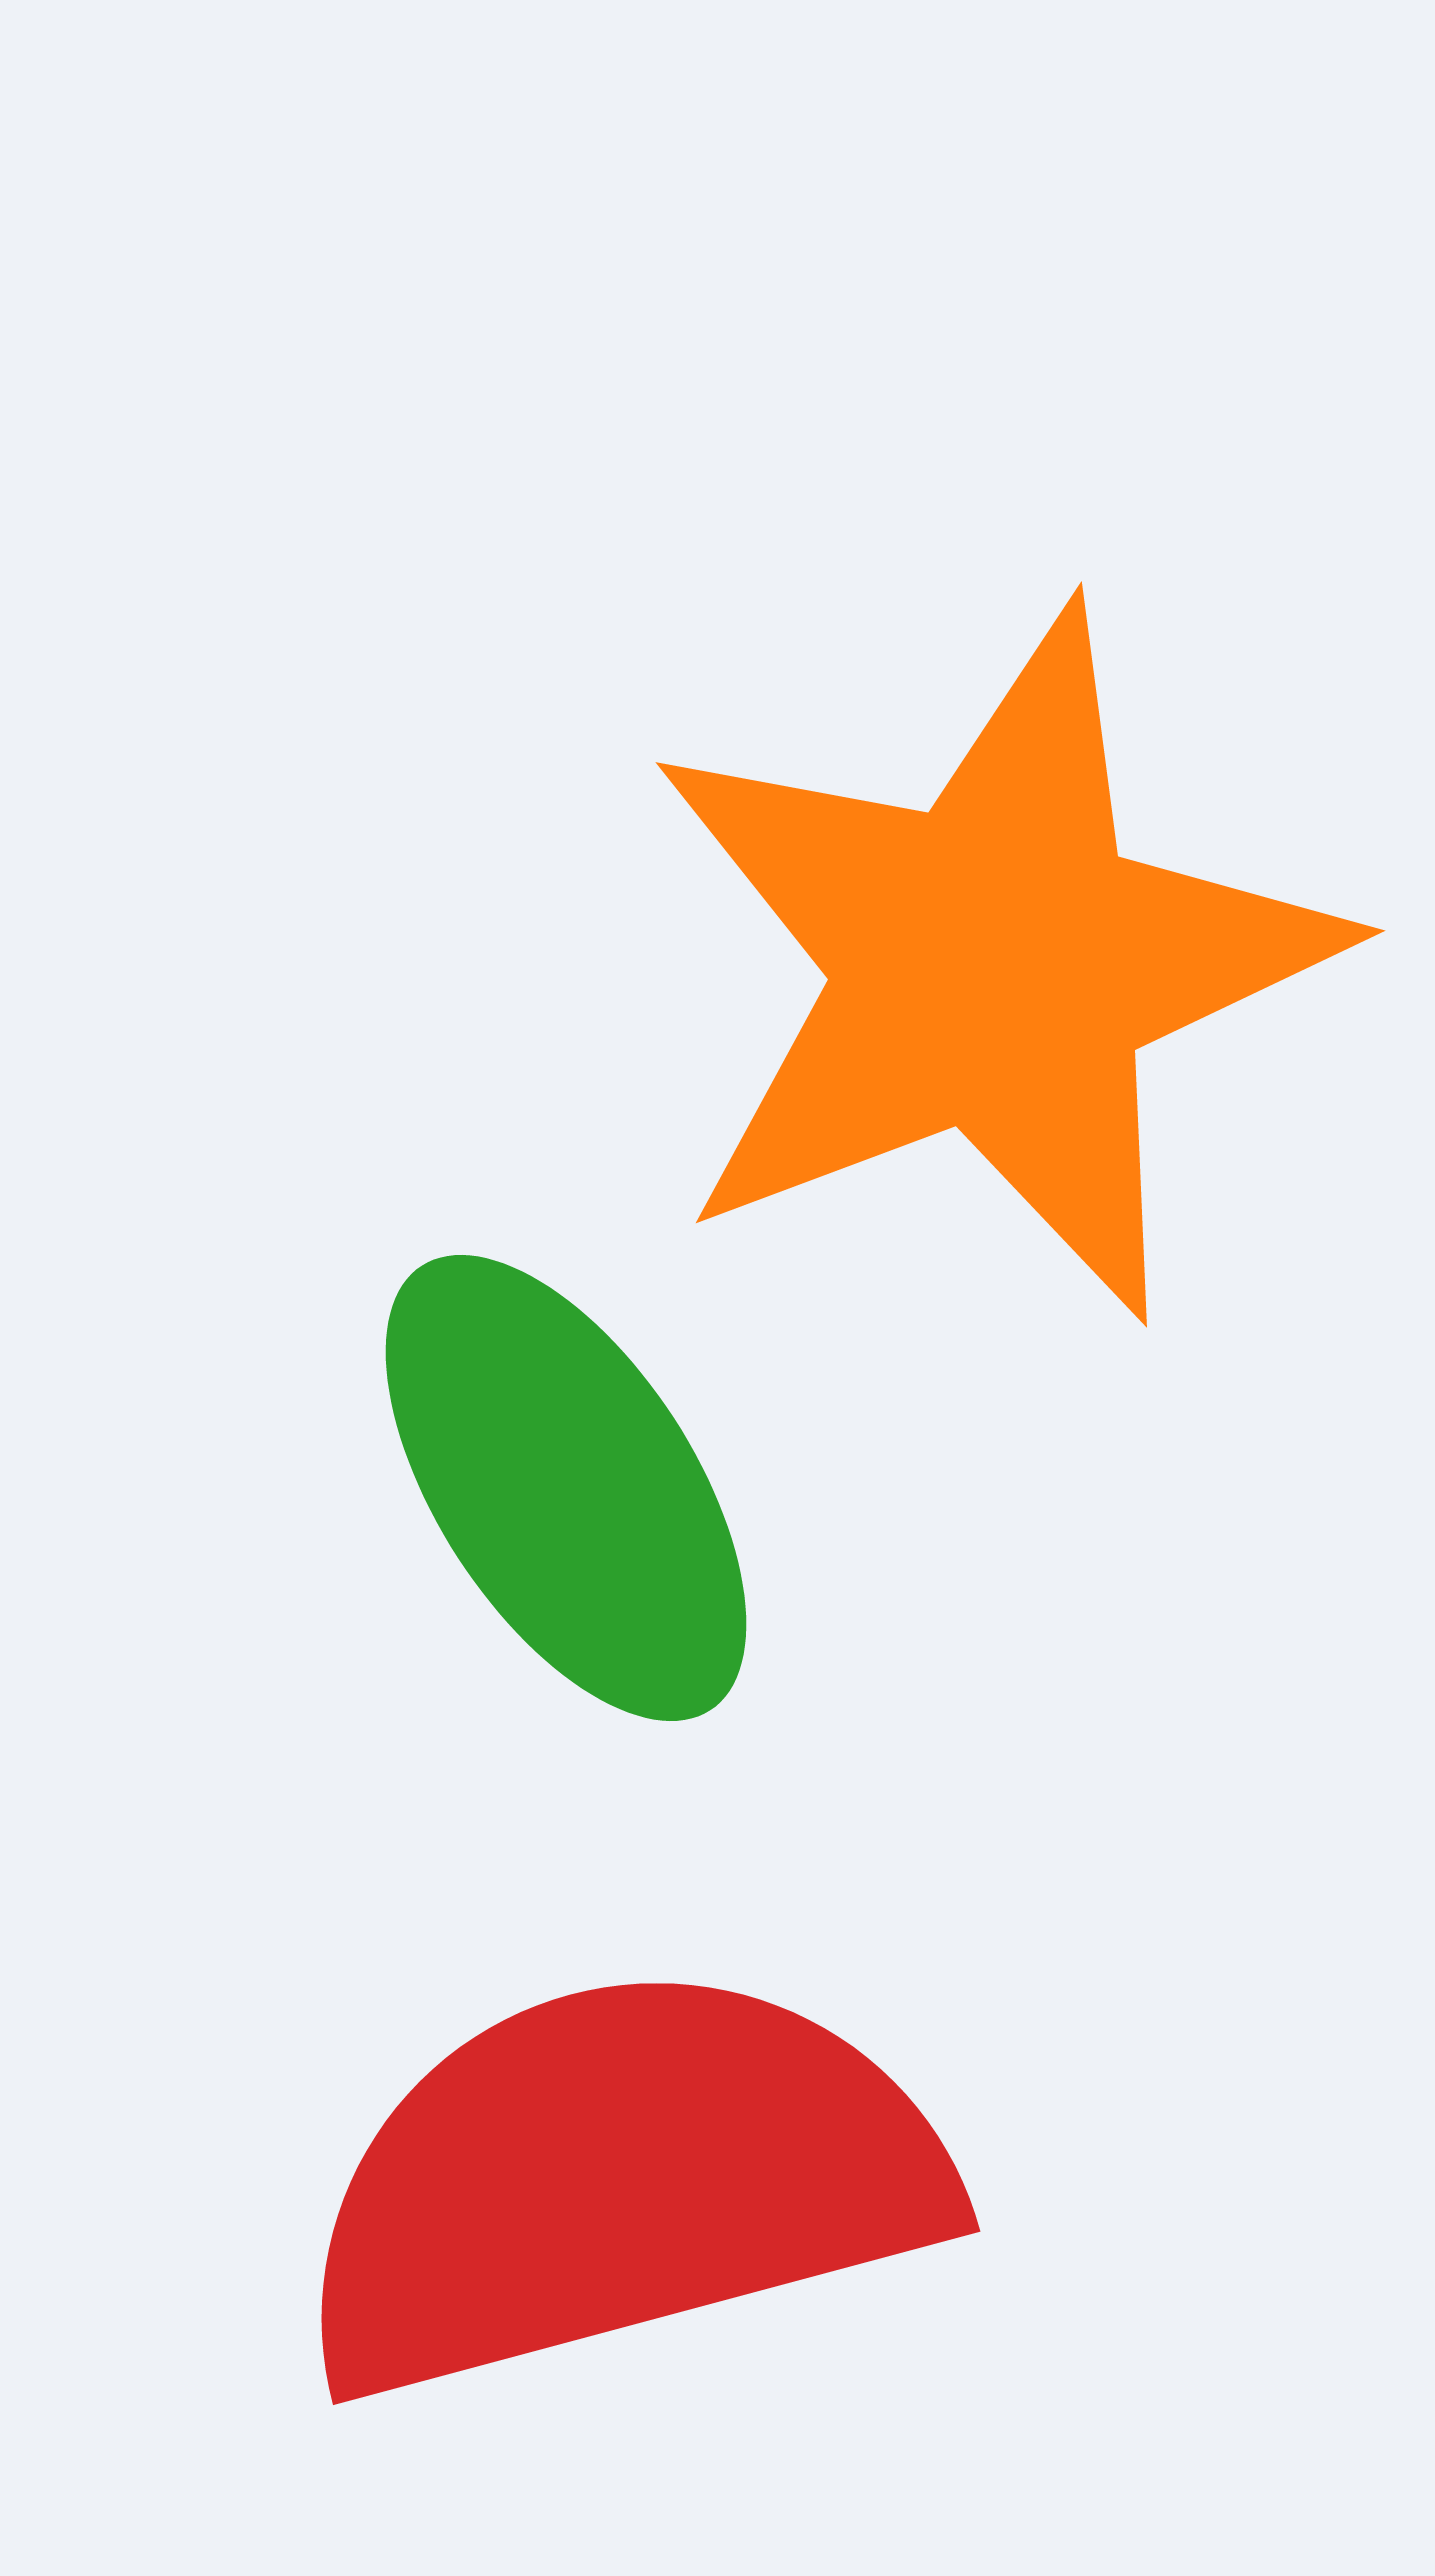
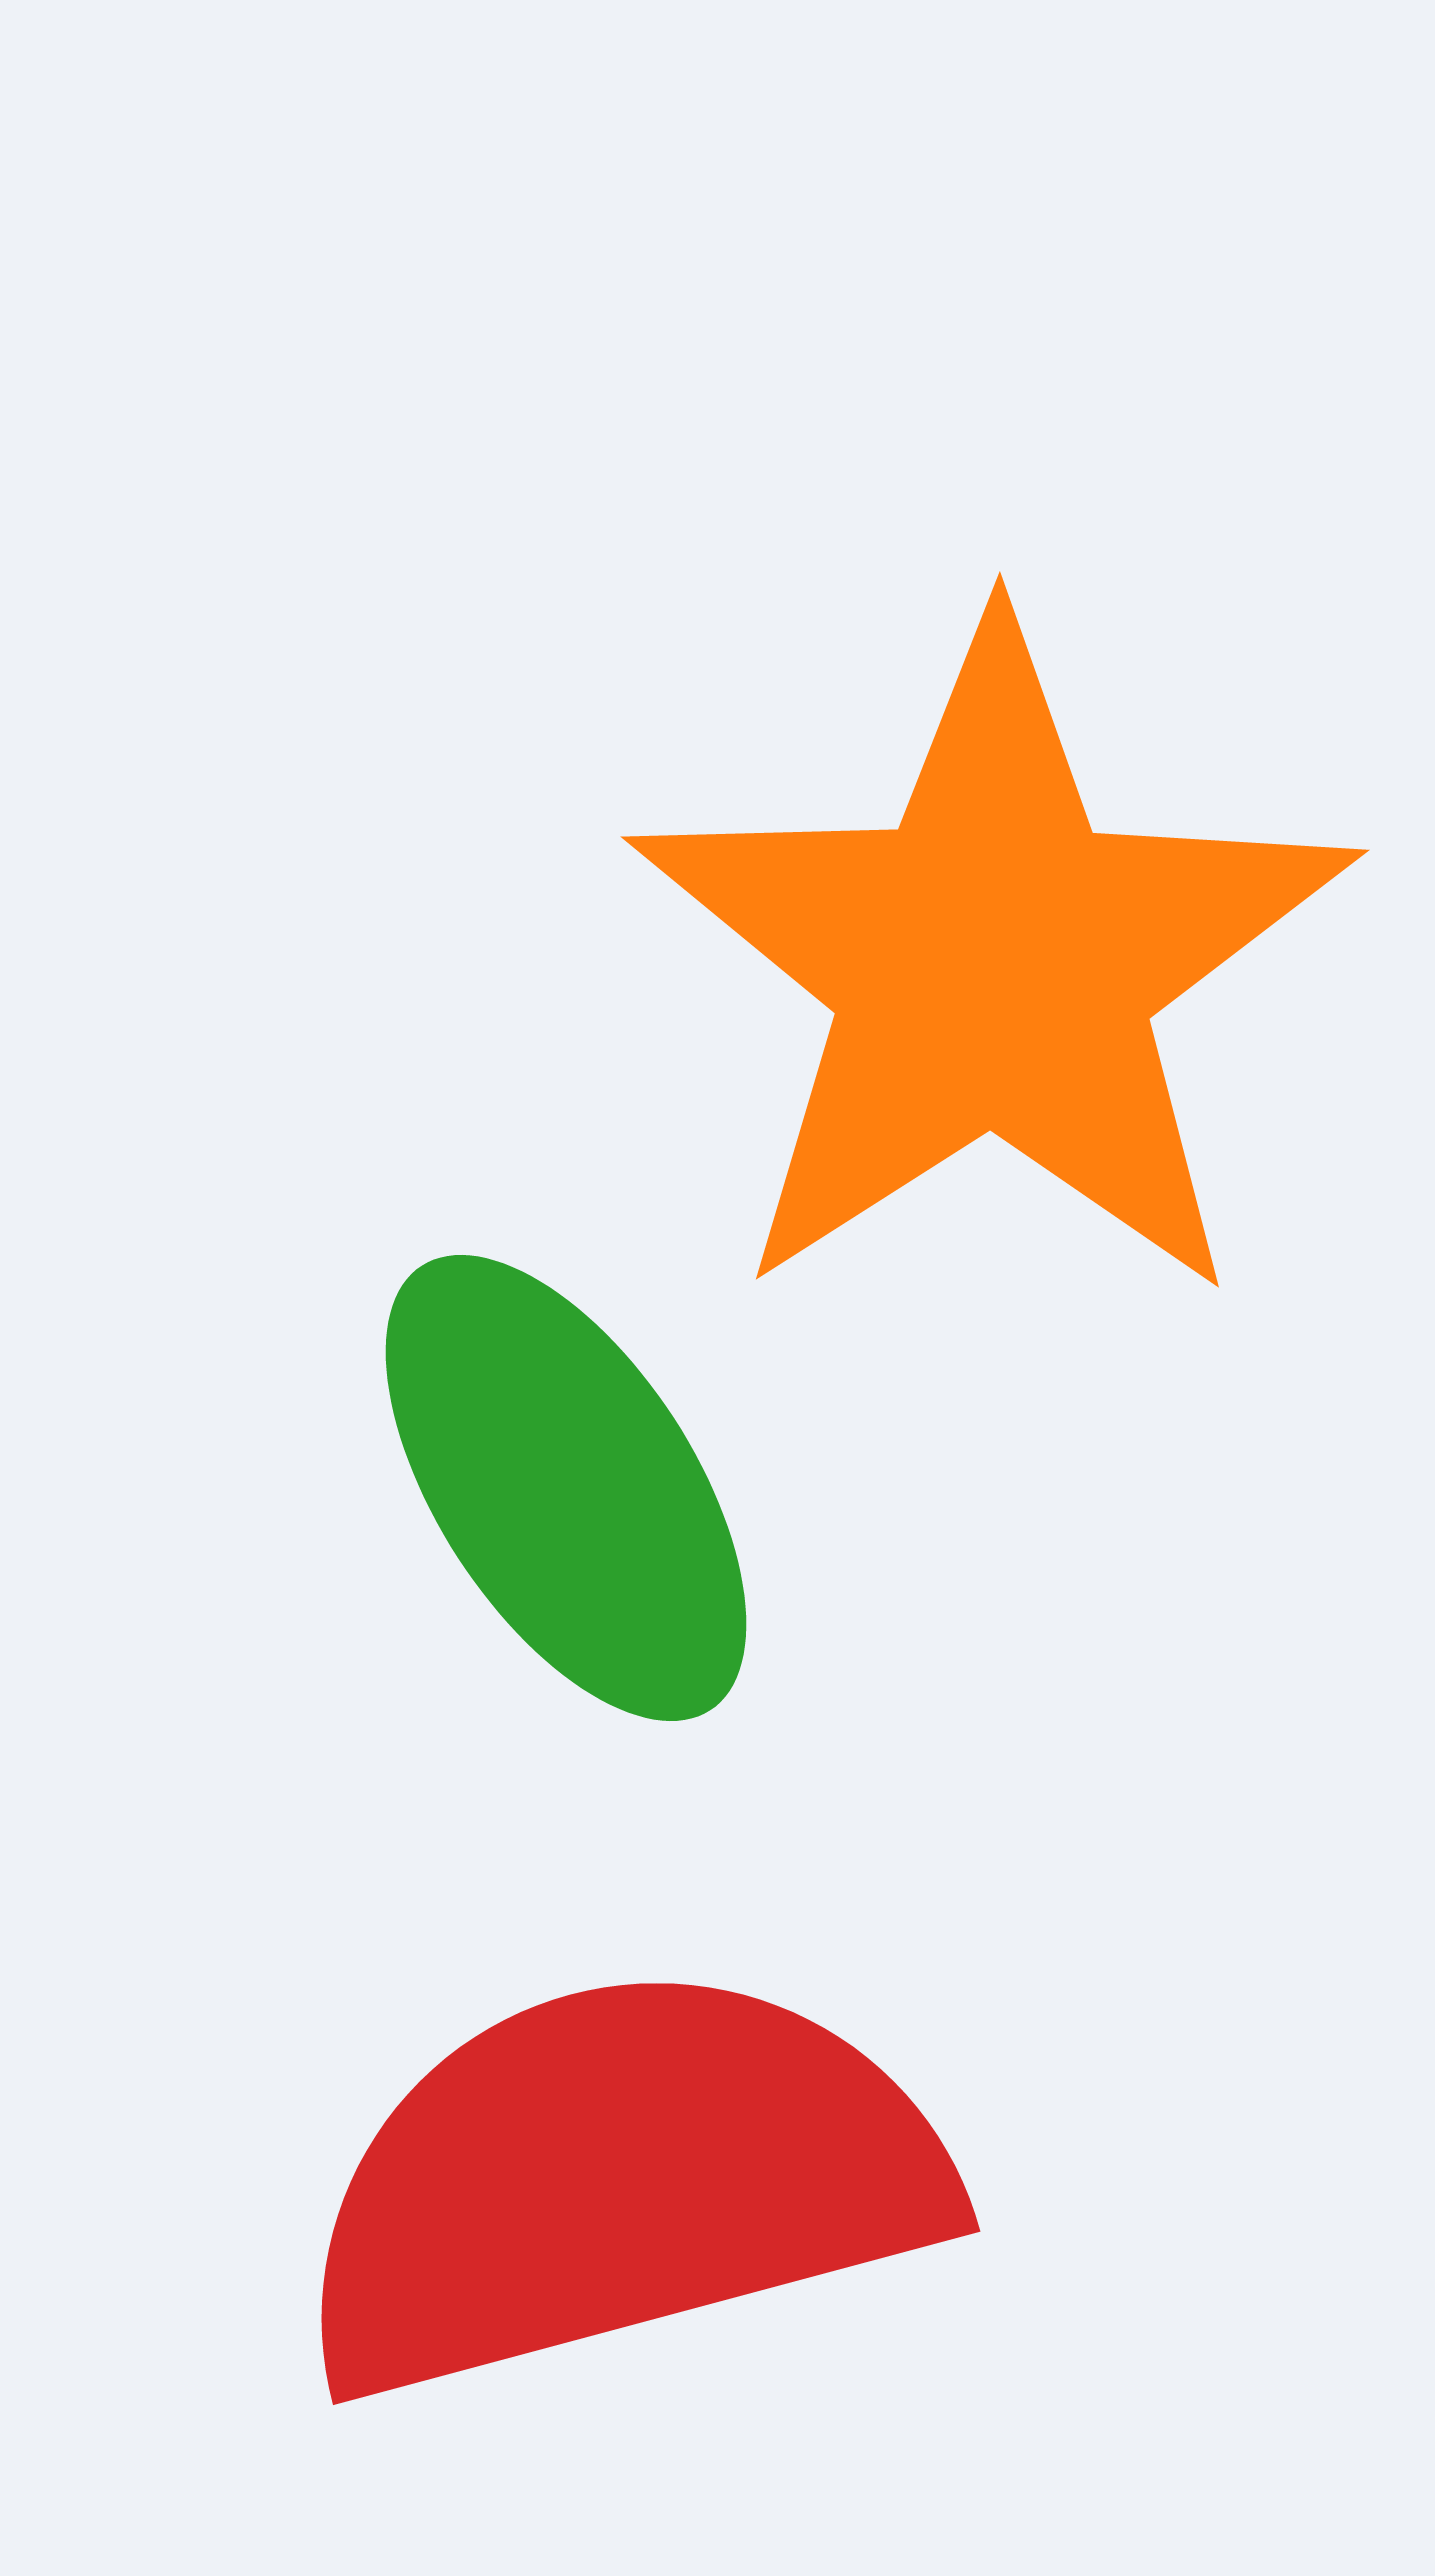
orange star: rotated 12 degrees counterclockwise
